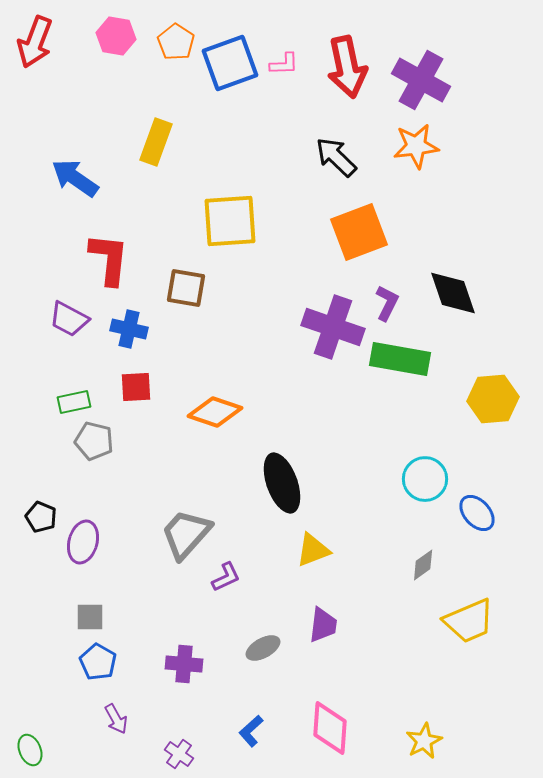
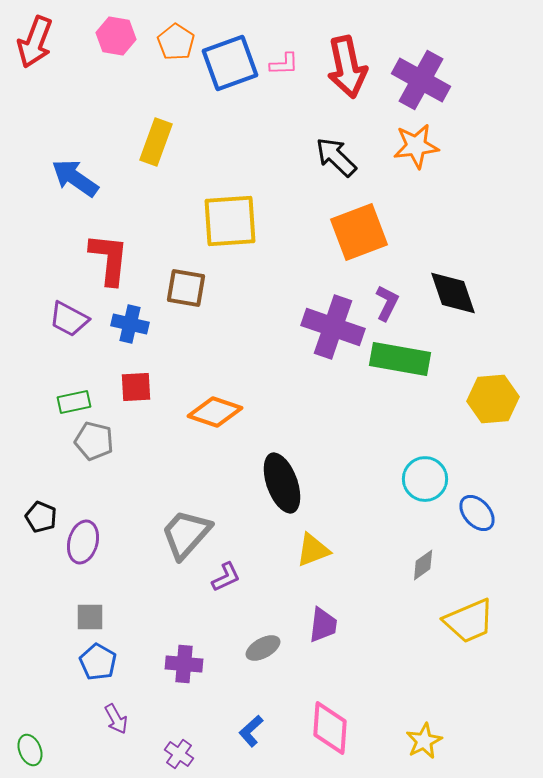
blue cross at (129, 329): moved 1 px right, 5 px up
